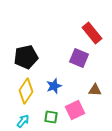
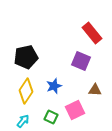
purple square: moved 2 px right, 3 px down
green square: rotated 16 degrees clockwise
